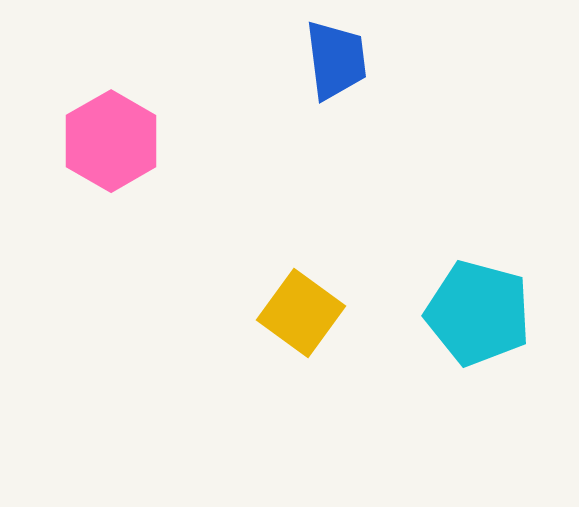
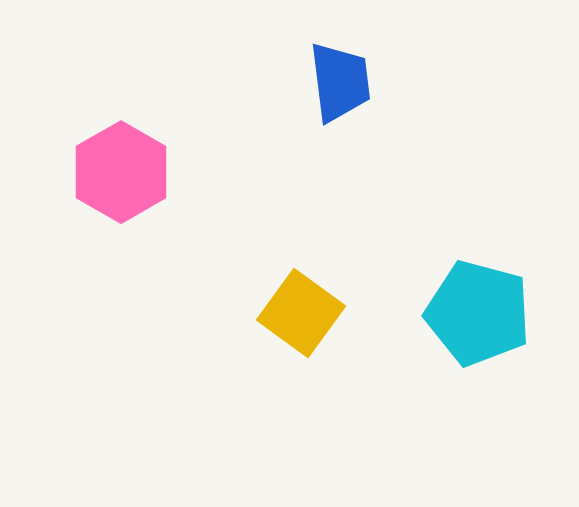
blue trapezoid: moved 4 px right, 22 px down
pink hexagon: moved 10 px right, 31 px down
